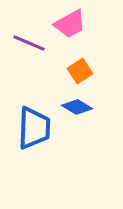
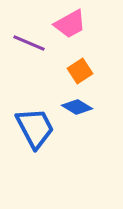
blue trapezoid: moved 1 px right; rotated 30 degrees counterclockwise
